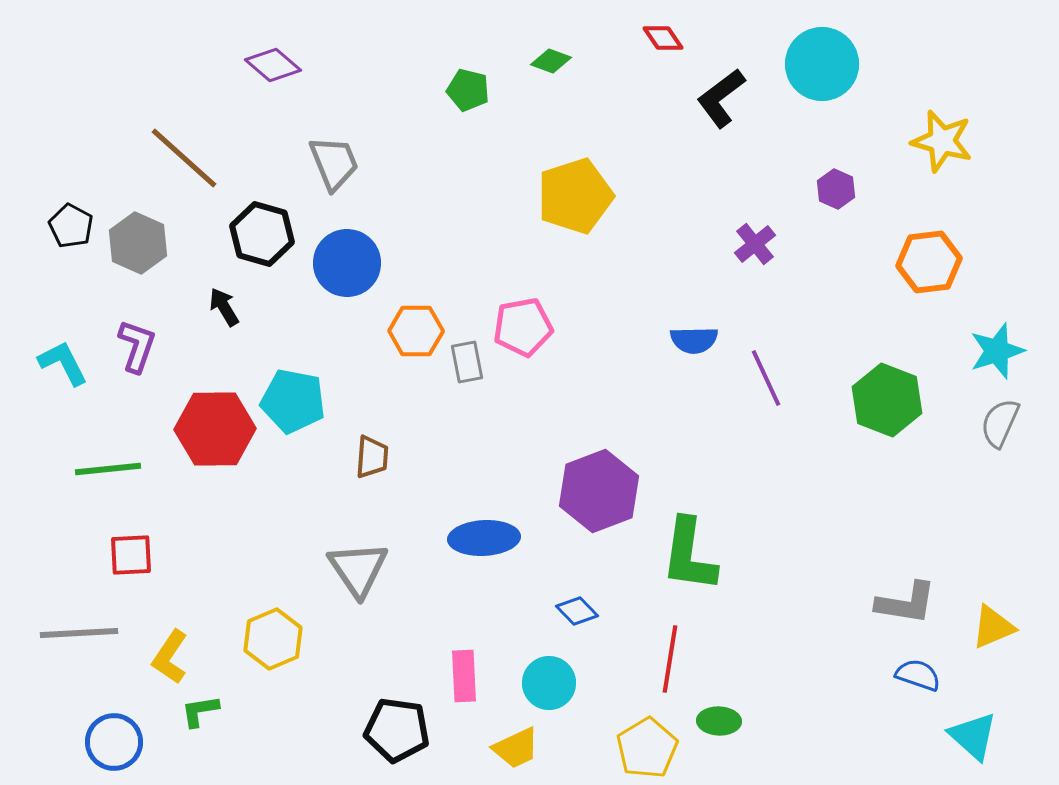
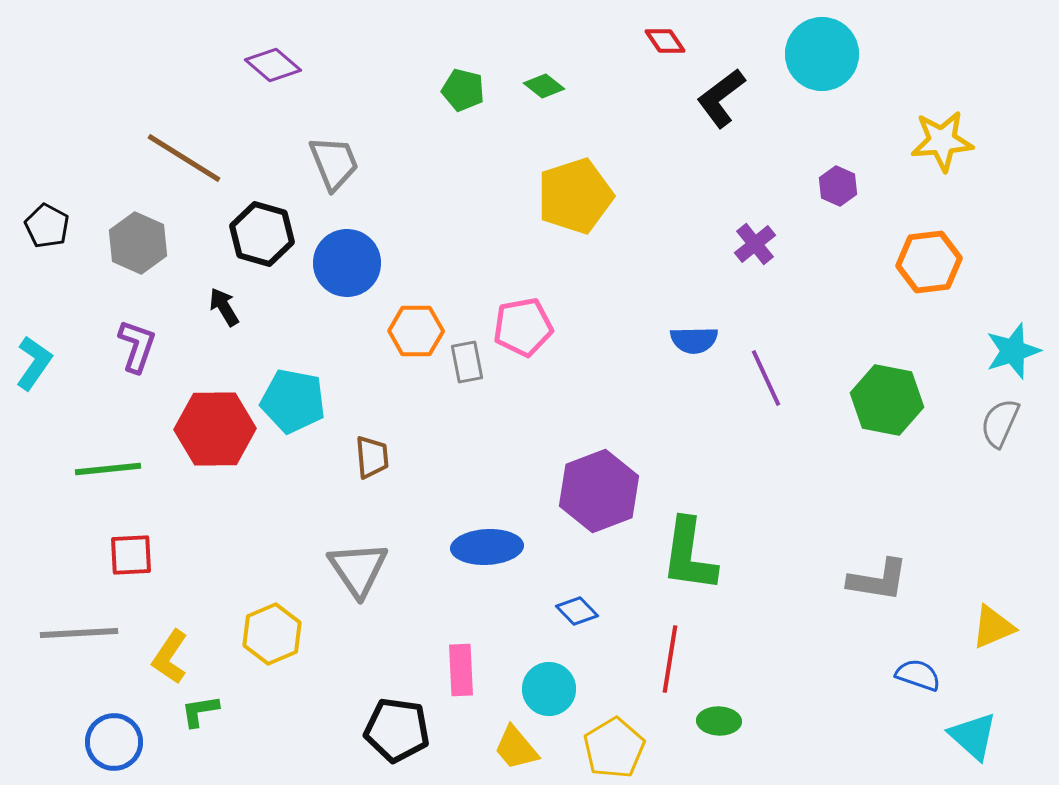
red diamond at (663, 38): moved 2 px right, 3 px down
green diamond at (551, 61): moved 7 px left, 25 px down; rotated 18 degrees clockwise
cyan circle at (822, 64): moved 10 px up
green pentagon at (468, 90): moved 5 px left
yellow star at (942, 141): rotated 20 degrees counterclockwise
brown line at (184, 158): rotated 10 degrees counterclockwise
purple hexagon at (836, 189): moved 2 px right, 3 px up
black pentagon at (71, 226): moved 24 px left
cyan star at (997, 351): moved 16 px right
cyan L-shape at (63, 363): moved 29 px left; rotated 62 degrees clockwise
green hexagon at (887, 400): rotated 10 degrees counterclockwise
brown trapezoid at (372, 457): rotated 9 degrees counterclockwise
blue ellipse at (484, 538): moved 3 px right, 9 px down
gray L-shape at (906, 603): moved 28 px left, 23 px up
yellow hexagon at (273, 639): moved 1 px left, 5 px up
pink rectangle at (464, 676): moved 3 px left, 6 px up
cyan circle at (549, 683): moved 6 px down
yellow trapezoid at (516, 748): rotated 75 degrees clockwise
yellow pentagon at (647, 748): moved 33 px left
